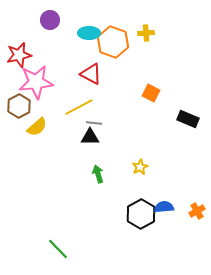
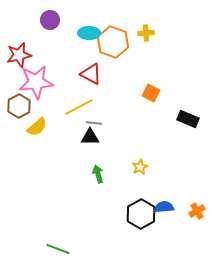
green line: rotated 25 degrees counterclockwise
